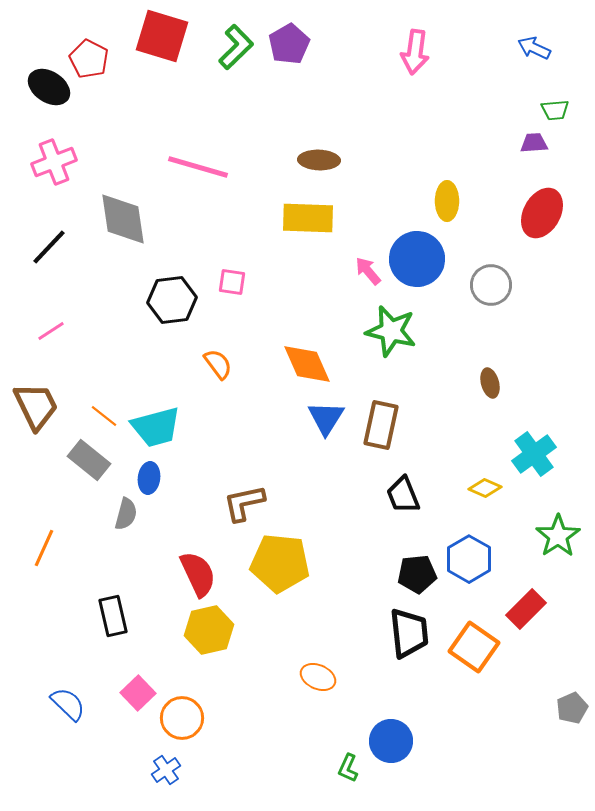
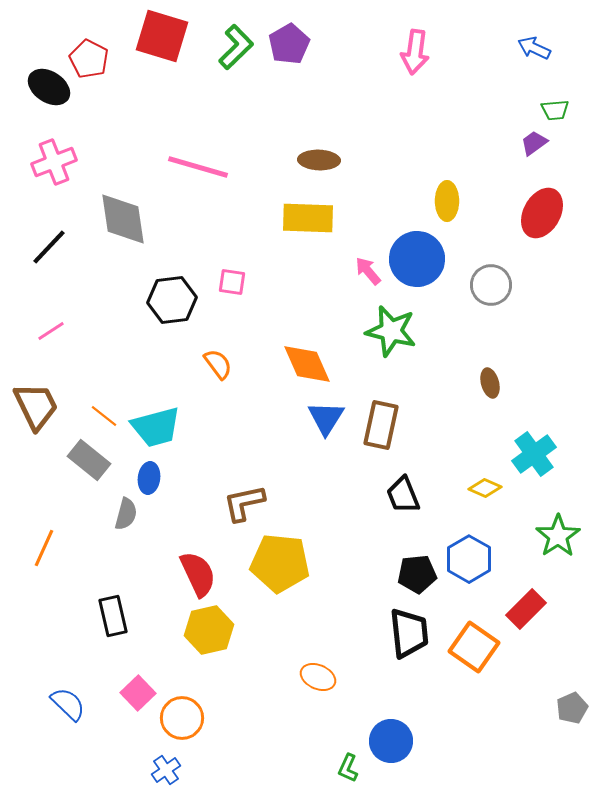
purple trapezoid at (534, 143): rotated 32 degrees counterclockwise
